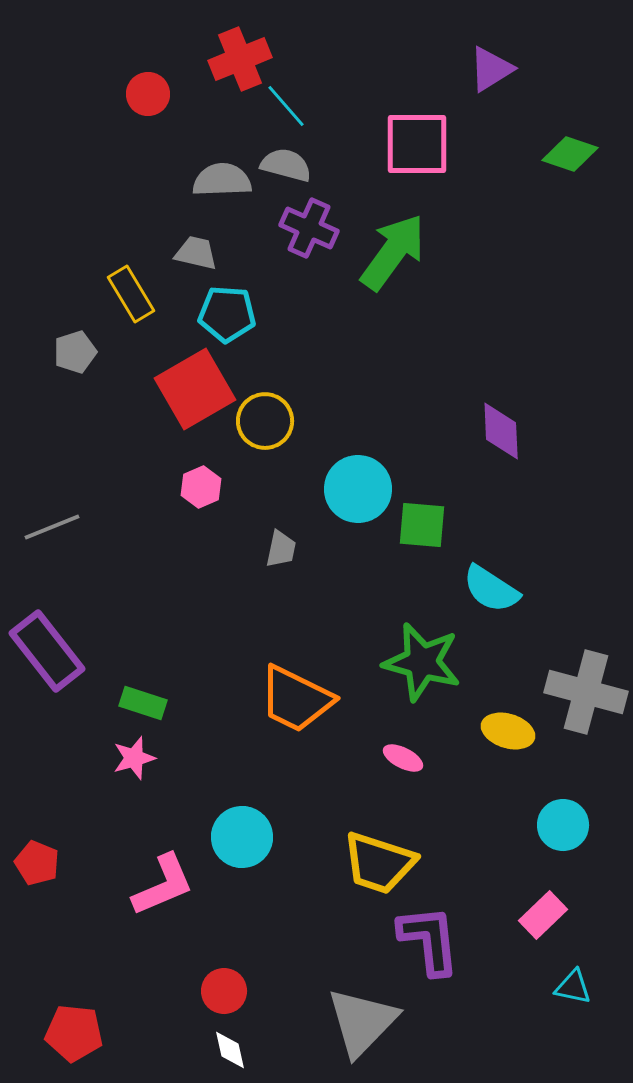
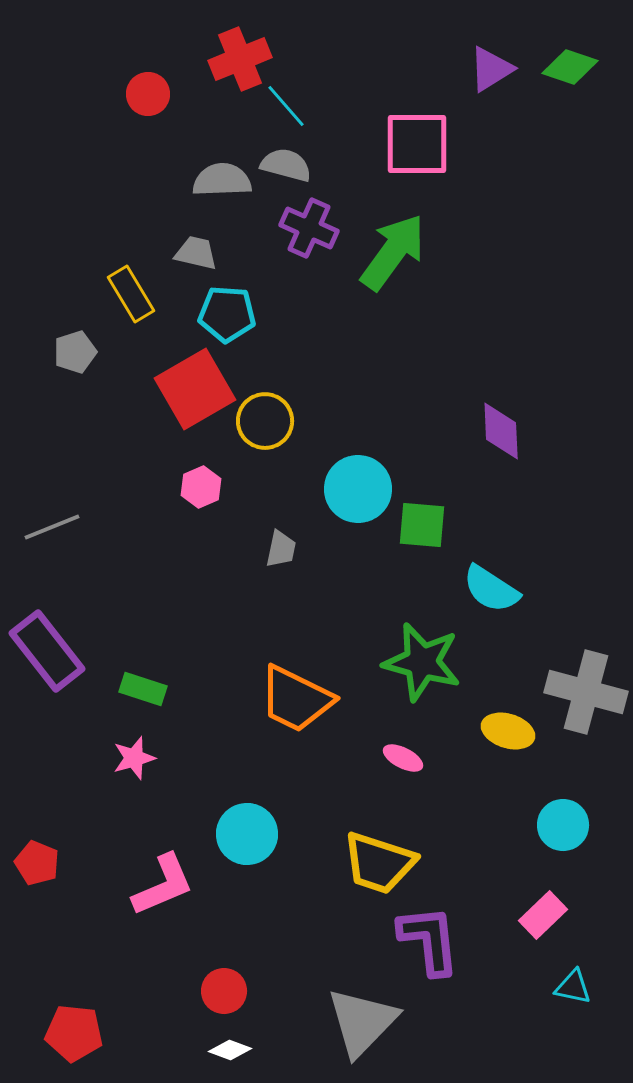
green diamond at (570, 154): moved 87 px up
green rectangle at (143, 703): moved 14 px up
cyan circle at (242, 837): moved 5 px right, 3 px up
white diamond at (230, 1050): rotated 57 degrees counterclockwise
